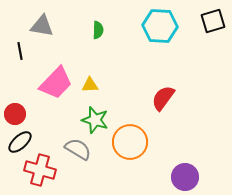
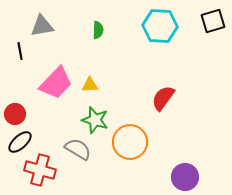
gray triangle: rotated 20 degrees counterclockwise
